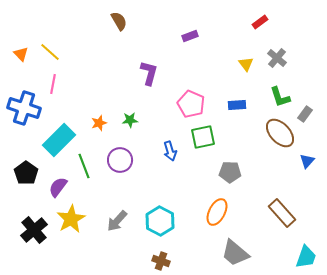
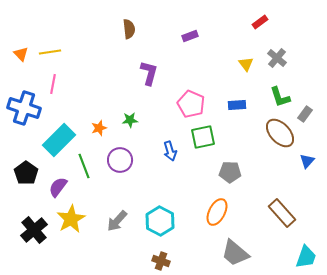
brown semicircle: moved 10 px right, 8 px down; rotated 24 degrees clockwise
yellow line: rotated 50 degrees counterclockwise
orange star: moved 5 px down
